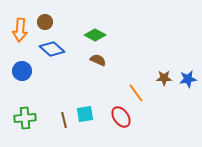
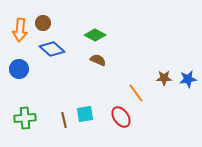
brown circle: moved 2 px left, 1 px down
blue circle: moved 3 px left, 2 px up
